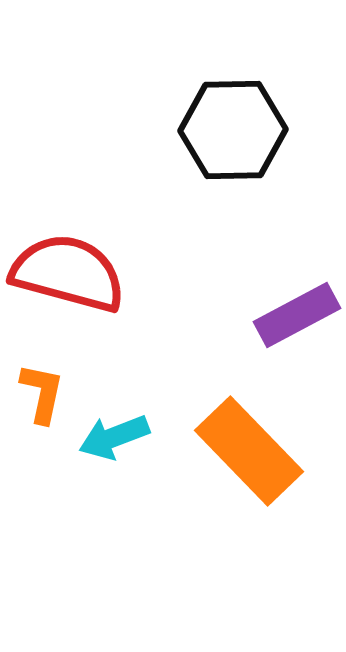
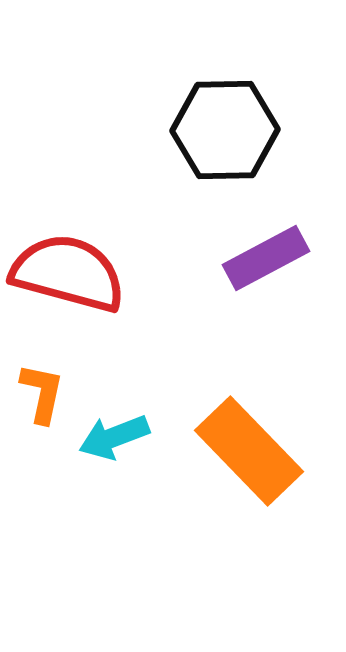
black hexagon: moved 8 px left
purple rectangle: moved 31 px left, 57 px up
